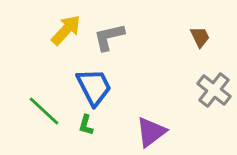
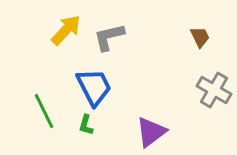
gray cross: rotated 8 degrees counterclockwise
green line: rotated 21 degrees clockwise
